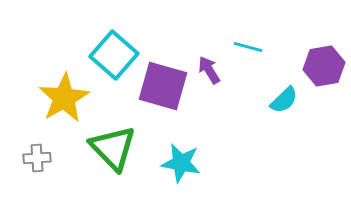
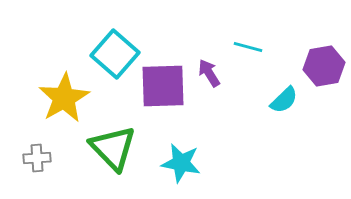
cyan square: moved 1 px right, 1 px up
purple arrow: moved 3 px down
purple square: rotated 18 degrees counterclockwise
